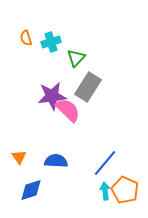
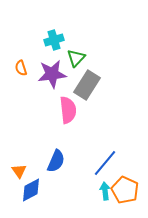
orange semicircle: moved 5 px left, 30 px down
cyan cross: moved 3 px right, 2 px up
gray rectangle: moved 1 px left, 2 px up
purple star: moved 22 px up
pink semicircle: rotated 40 degrees clockwise
orange triangle: moved 14 px down
blue semicircle: rotated 110 degrees clockwise
blue diamond: rotated 10 degrees counterclockwise
